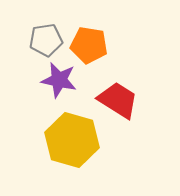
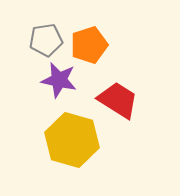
orange pentagon: rotated 27 degrees counterclockwise
